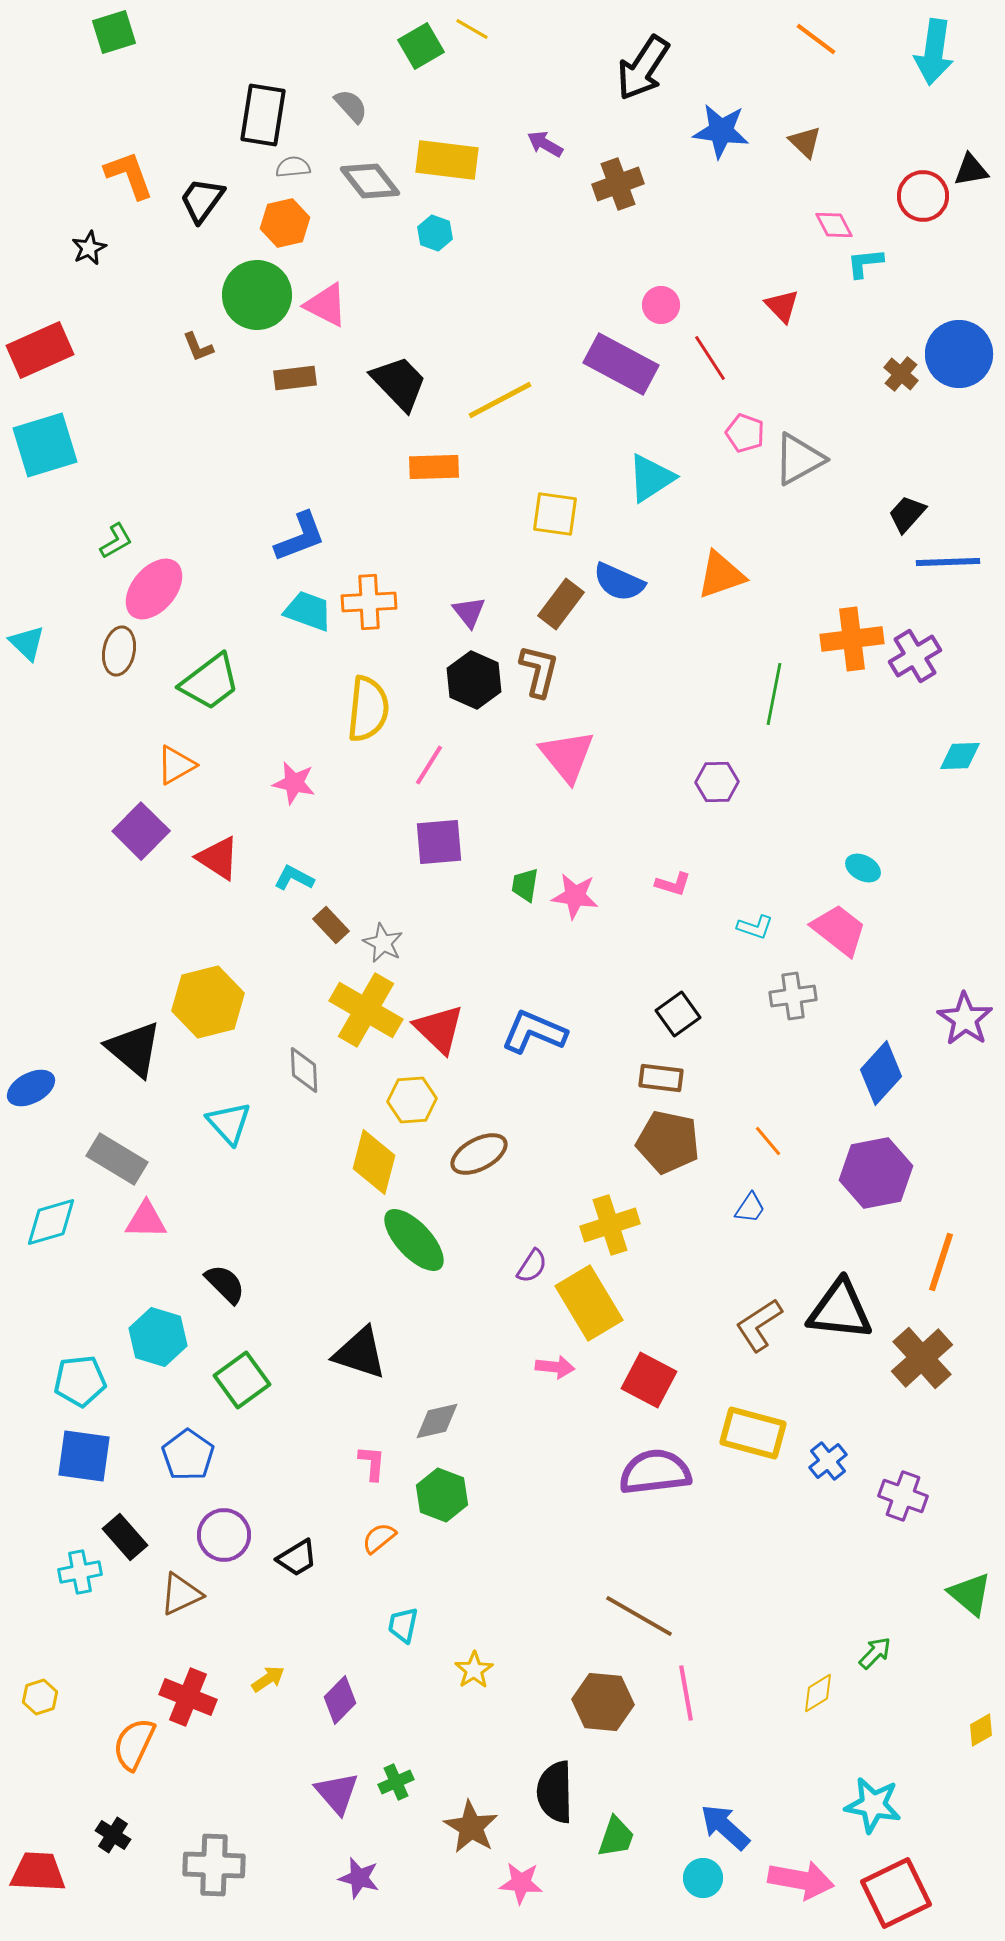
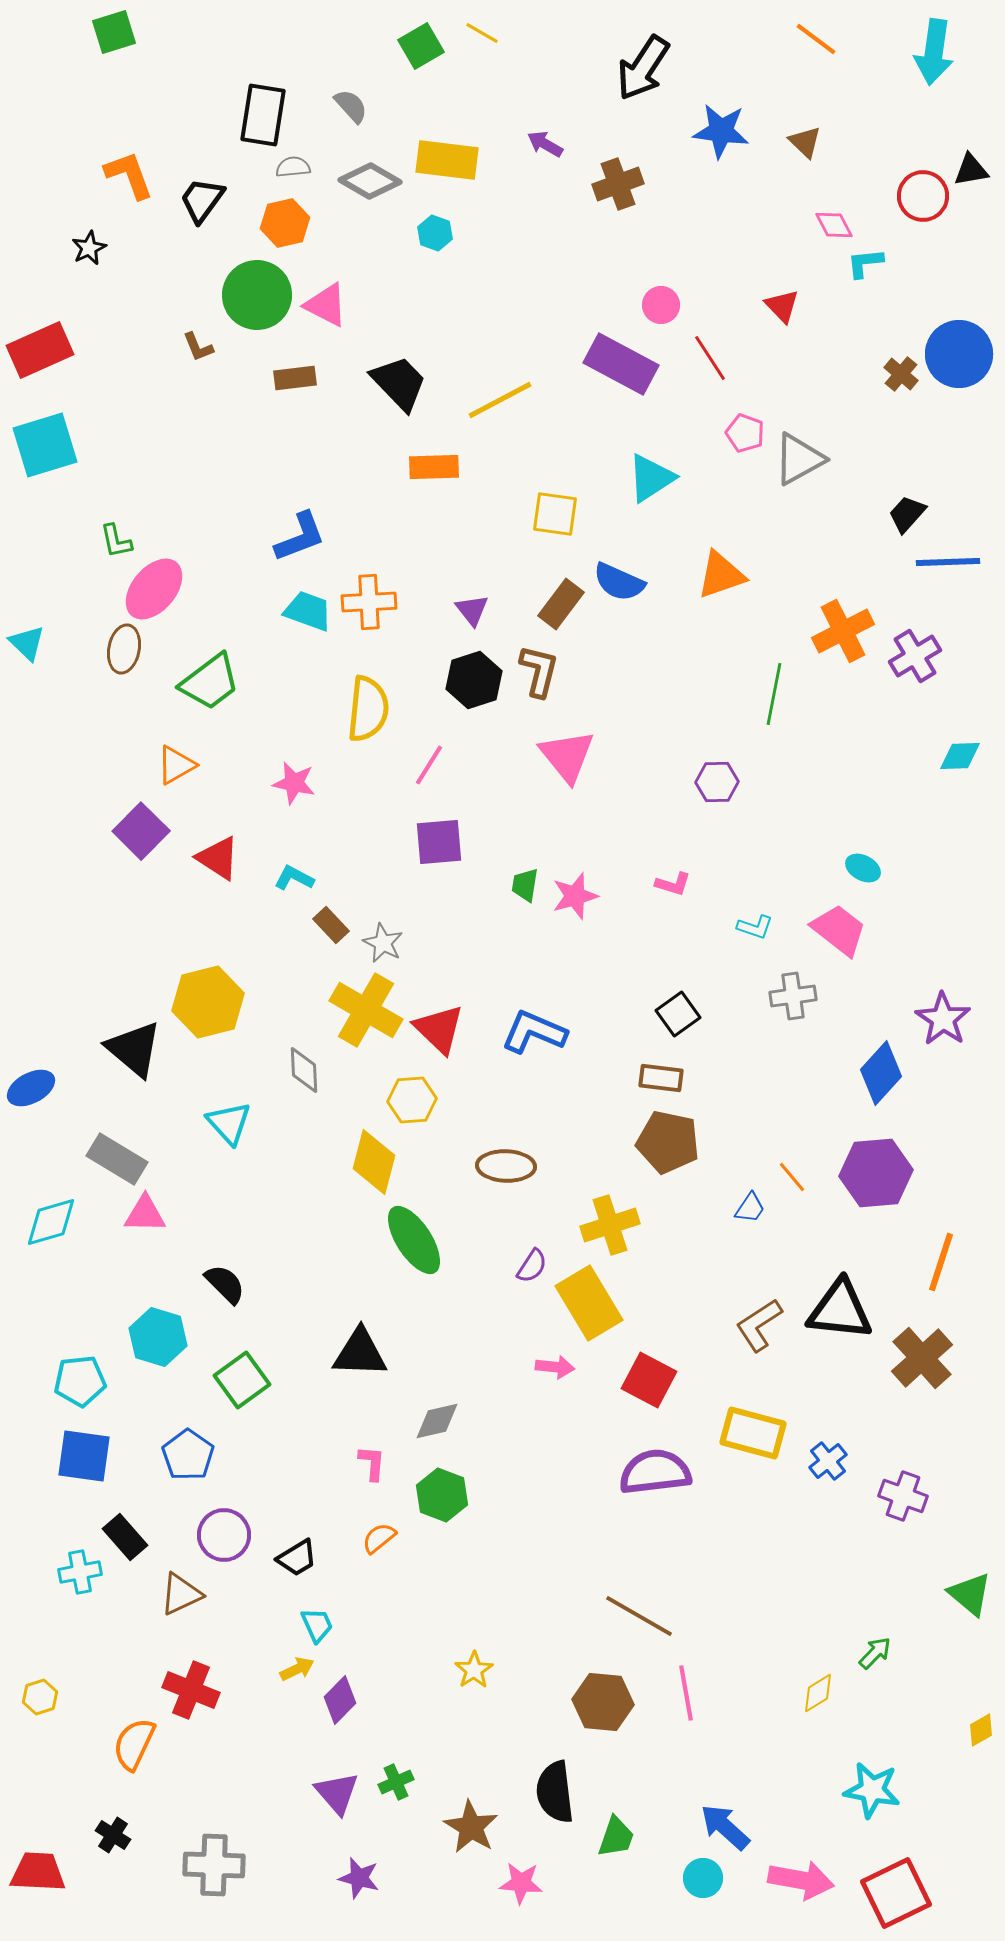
yellow line at (472, 29): moved 10 px right, 4 px down
gray diamond at (370, 181): rotated 22 degrees counterclockwise
green L-shape at (116, 541): rotated 108 degrees clockwise
purple triangle at (469, 612): moved 3 px right, 2 px up
orange cross at (852, 639): moved 9 px left, 8 px up; rotated 20 degrees counterclockwise
brown ellipse at (119, 651): moved 5 px right, 2 px up
black hexagon at (474, 680): rotated 18 degrees clockwise
pink star at (575, 896): rotated 24 degrees counterclockwise
purple star at (965, 1019): moved 22 px left
orange line at (768, 1141): moved 24 px right, 36 px down
brown ellipse at (479, 1154): moved 27 px right, 12 px down; rotated 30 degrees clockwise
purple hexagon at (876, 1173): rotated 6 degrees clockwise
pink triangle at (146, 1220): moved 1 px left, 6 px up
green ellipse at (414, 1240): rotated 10 degrees clockwise
black triangle at (360, 1353): rotated 16 degrees counterclockwise
cyan trapezoid at (403, 1625): moved 86 px left; rotated 144 degrees clockwise
yellow arrow at (268, 1679): moved 29 px right, 10 px up; rotated 8 degrees clockwise
red cross at (188, 1697): moved 3 px right, 7 px up
black semicircle at (555, 1792): rotated 6 degrees counterclockwise
cyan star at (873, 1805): moved 1 px left, 15 px up
